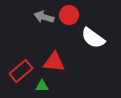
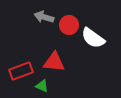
red circle: moved 10 px down
red rectangle: rotated 20 degrees clockwise
green triangle: rotated 24 degrees clockwise
